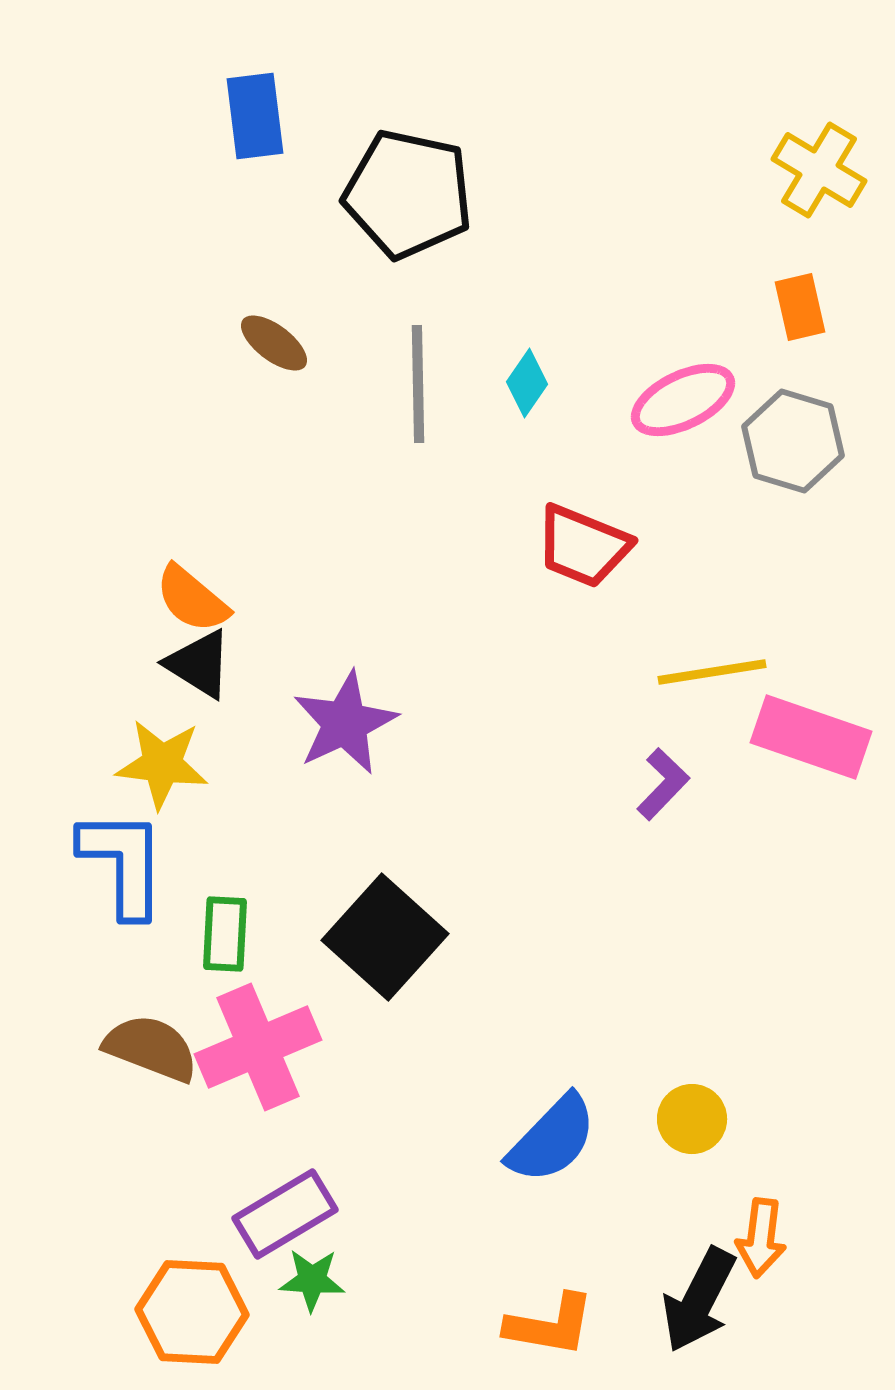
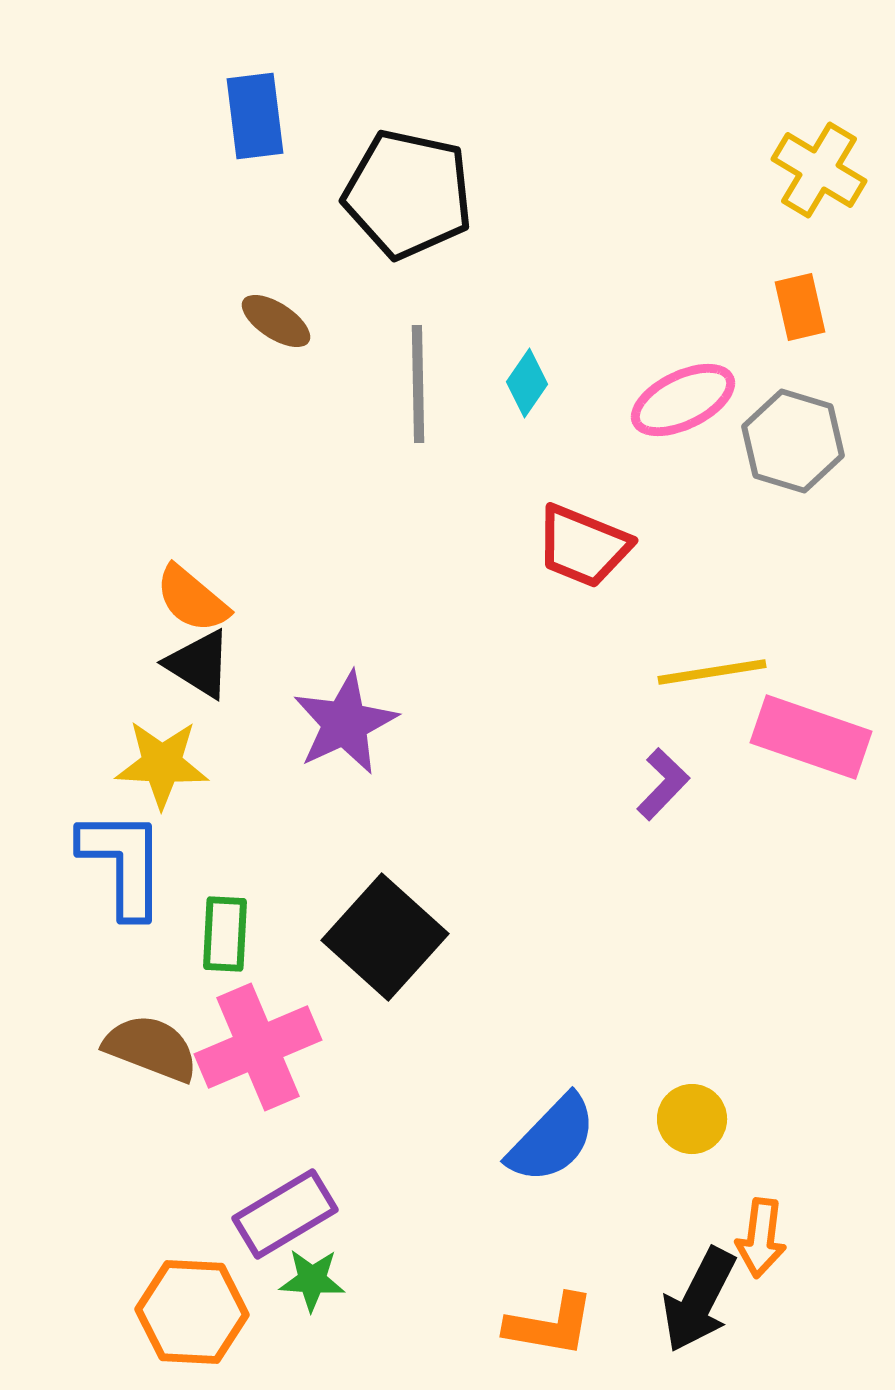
brown ellipse: moved 2 px right, 22 px up; rotated 4 degrees counterclockwise
yellow star: rotated 4 degrees counterclockwise
